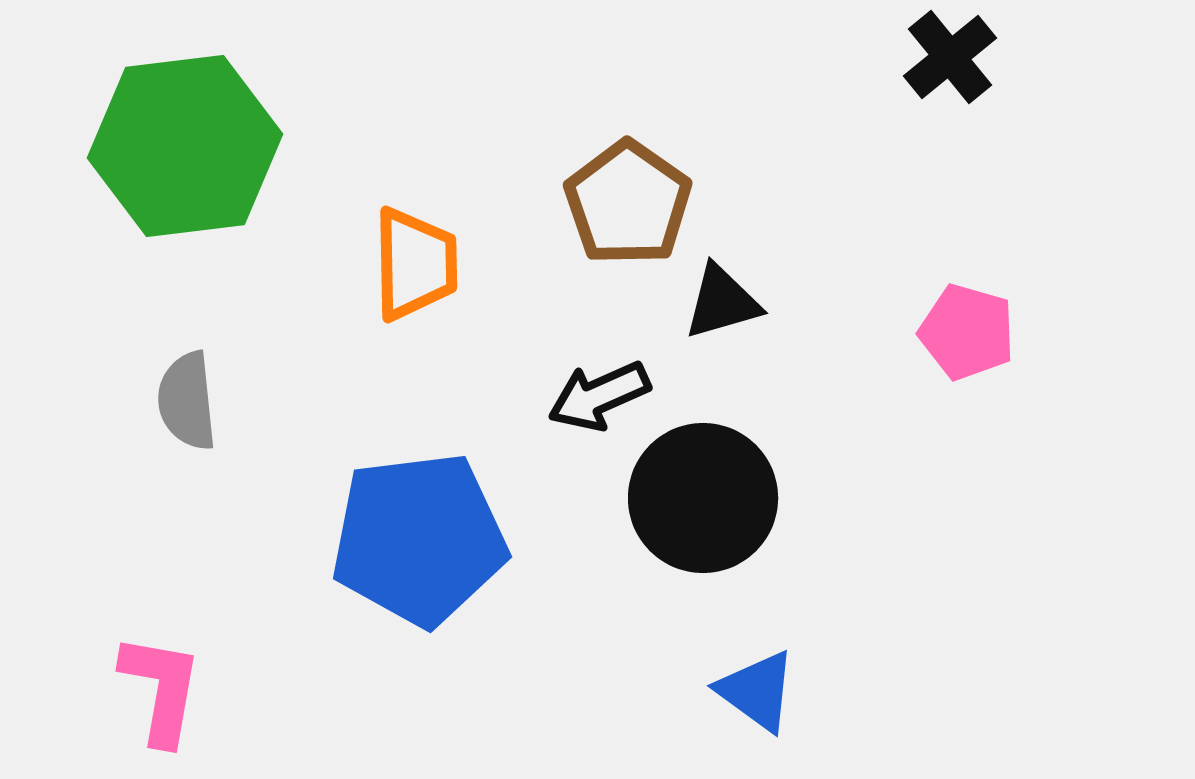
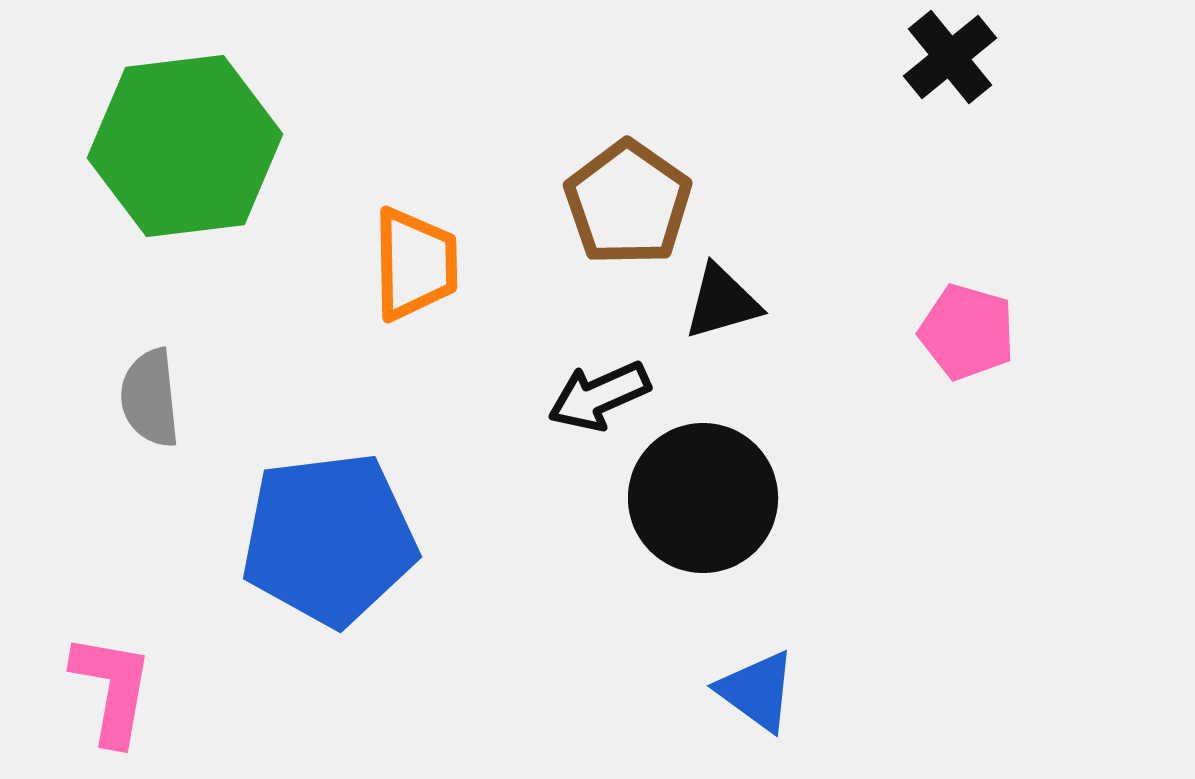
gray semicircle: moved 37 px left, 3 px up
blue pentagon: moved 90 px left
pink L-shape: moved 49 px left
